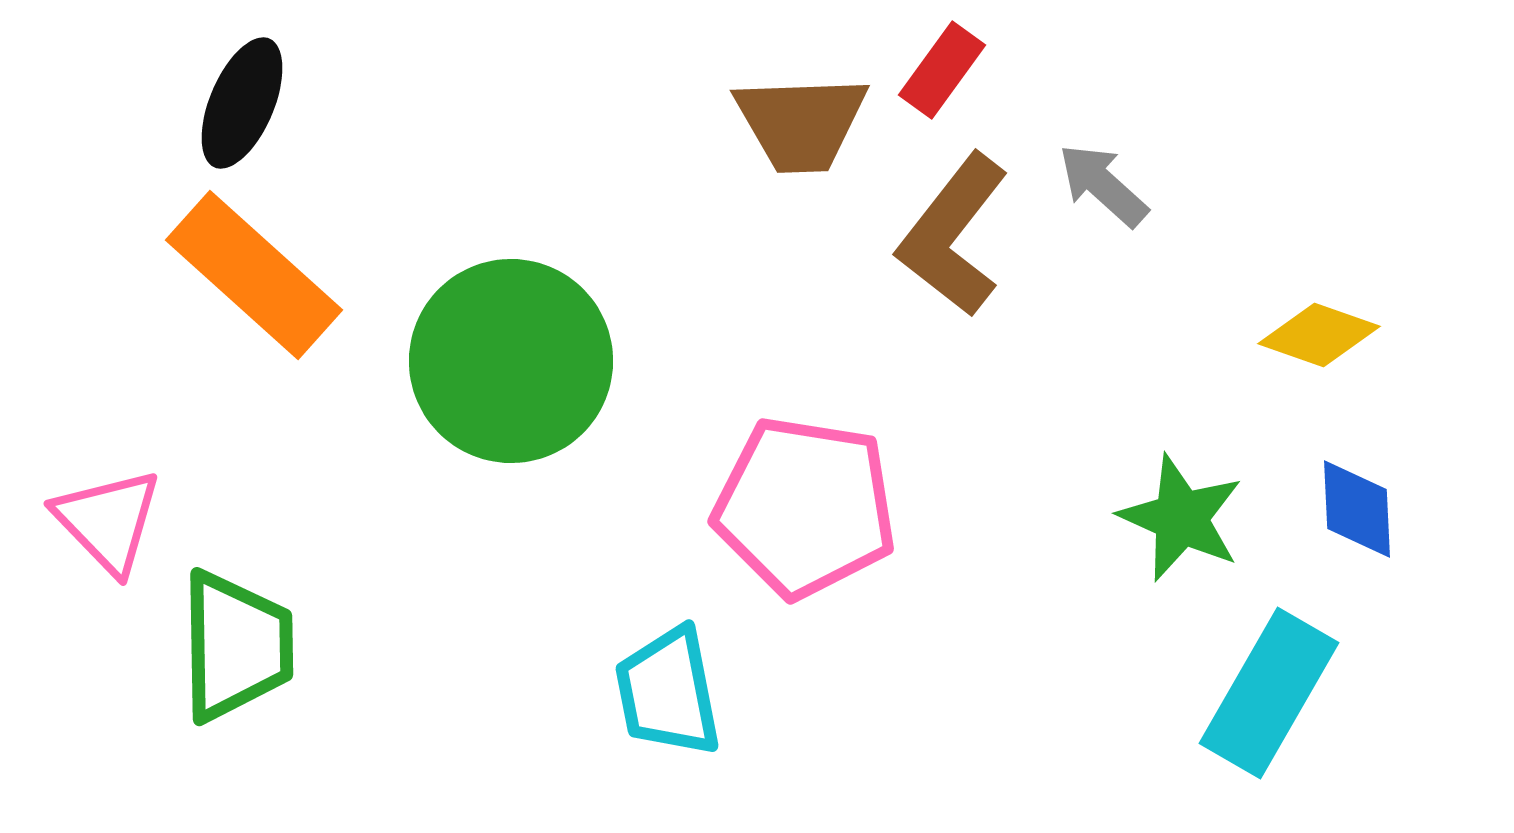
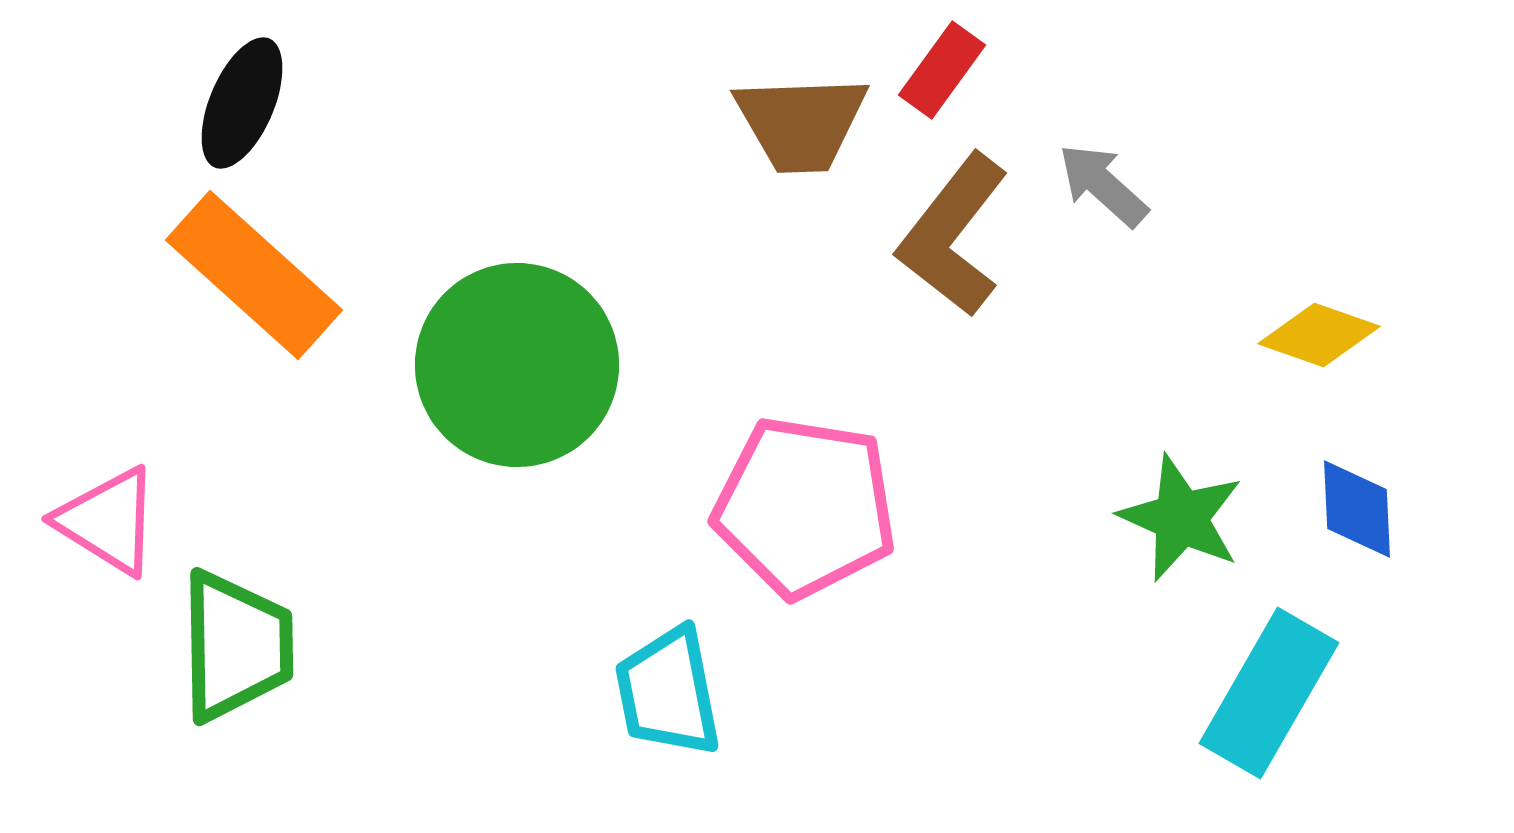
green circle: moved 6 px right, 4 px down
pink triangle: rotated 14 degrees counterclockwise
